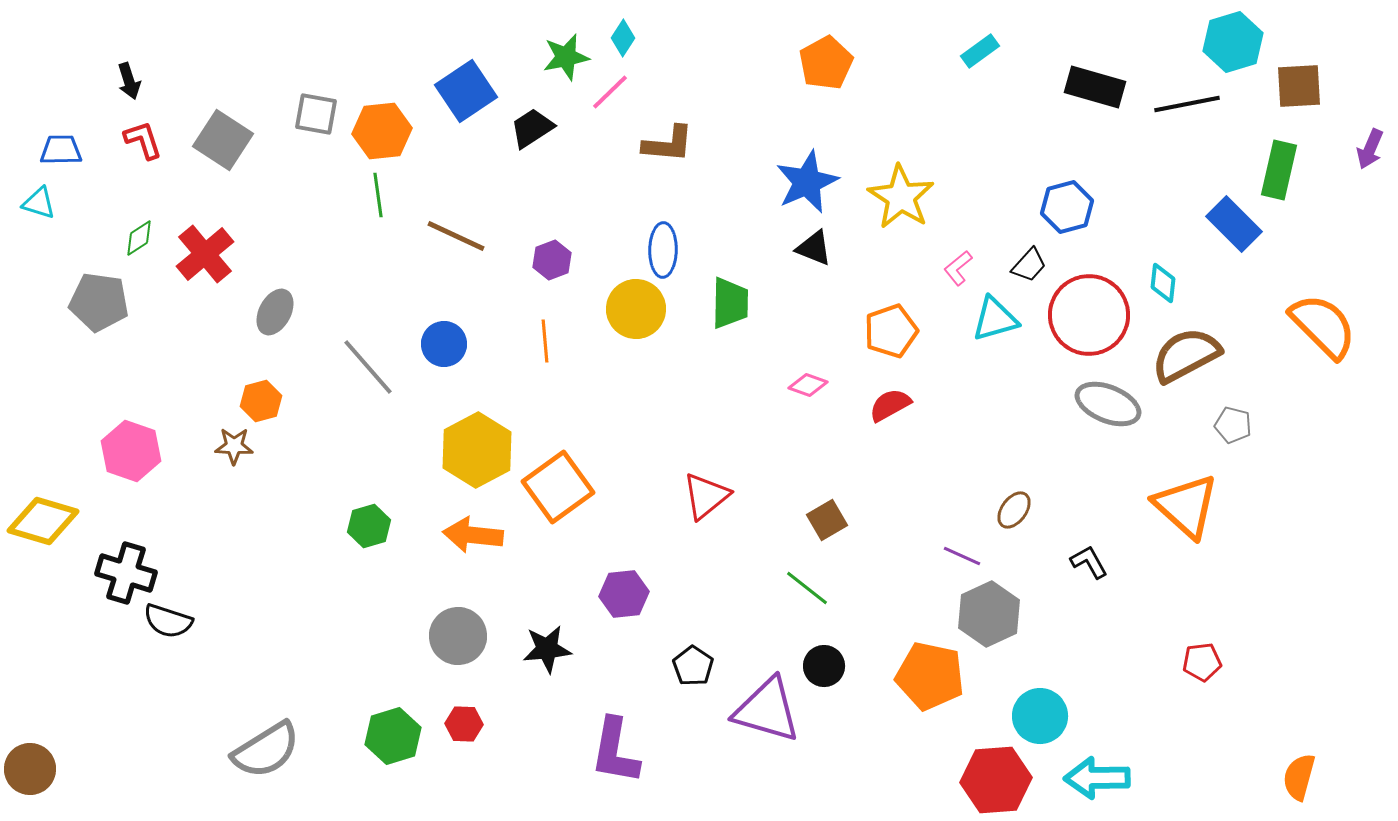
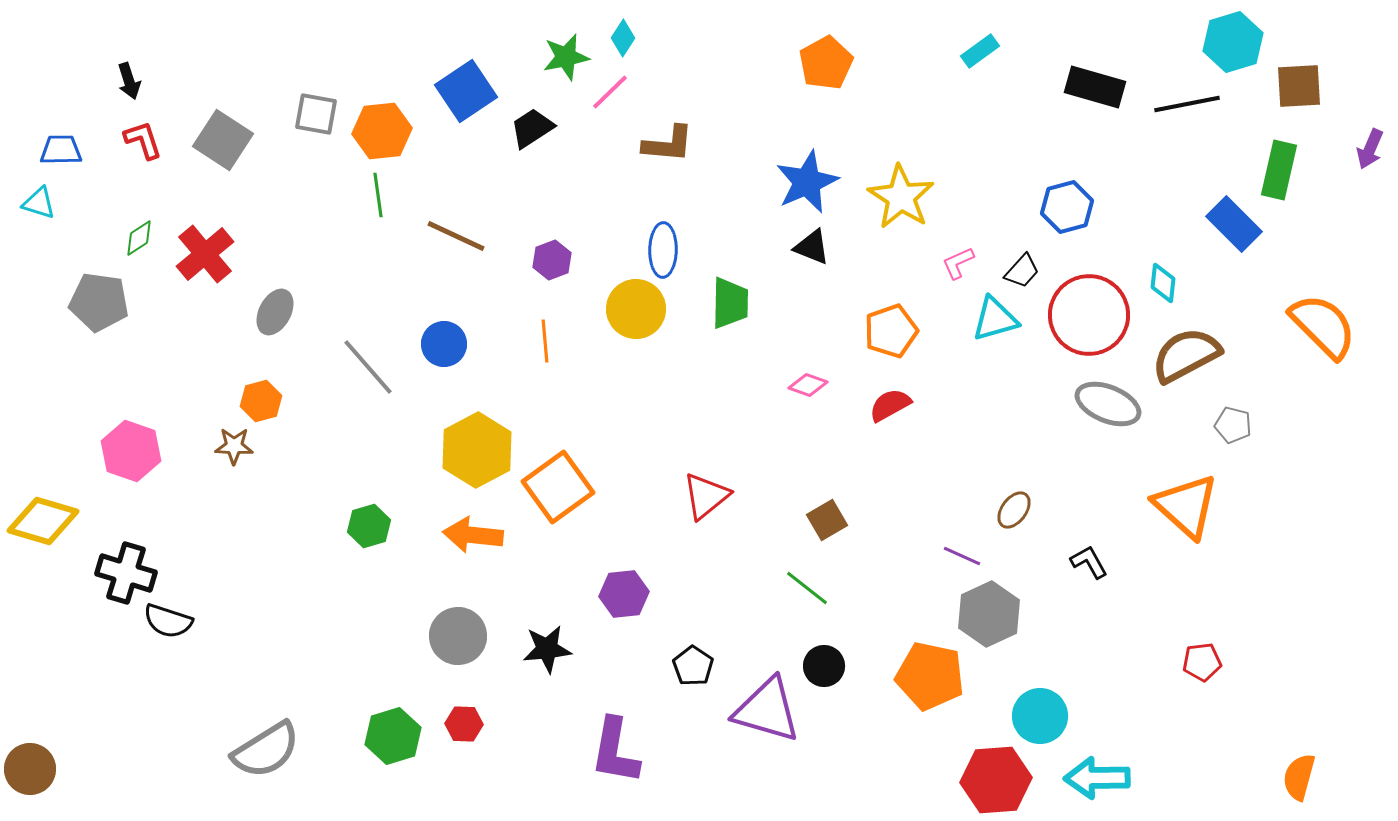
black triangle at (814, 248): moved 2 px left, 1 px up
black trapezoid at (1029, 265): moved 7 px left, 6 px down
pink L-shape at (958, 268): moved 5 px up; rotated 15 degrees clockwise
